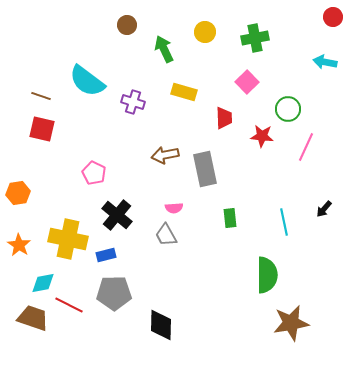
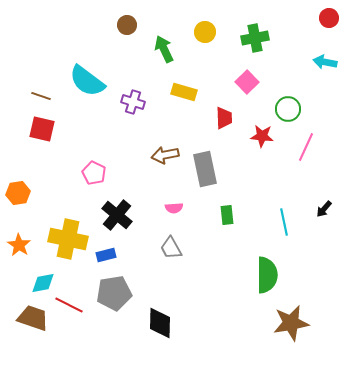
red circle: moved 4 px left, 1 px down
green rectangle: moved 3 px left, 3 px up
gray trapezoid: moved 5 px right, 13 px down
gray pentagon: rotated 8 degrees counterclockwise
black diamond: moved 1 px left, 2 px up
